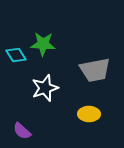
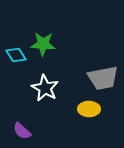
gray trapezoid: moved 8 px right, 8 px down
white star: rotated 24 degrees counterclockwise
yellow ellipse: moved 5 px up
